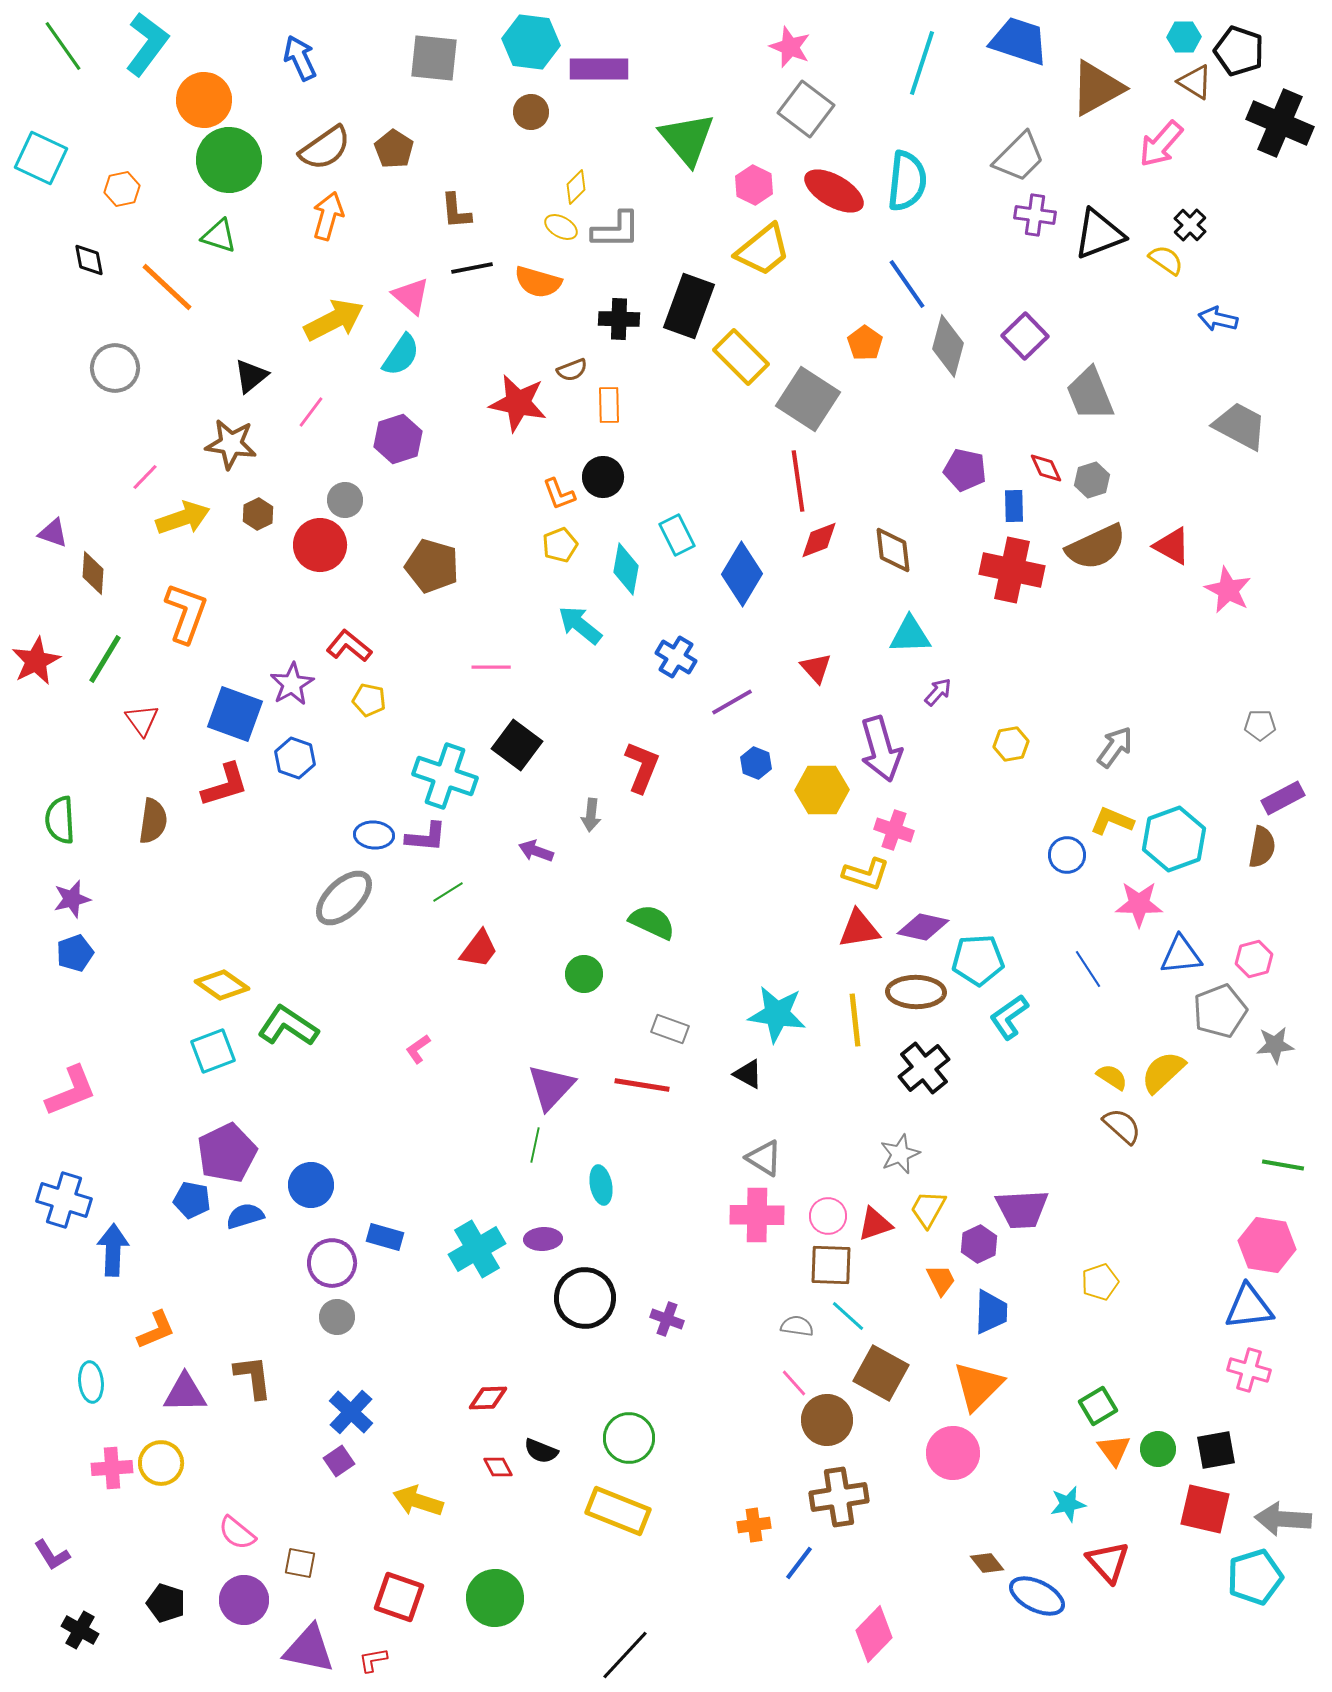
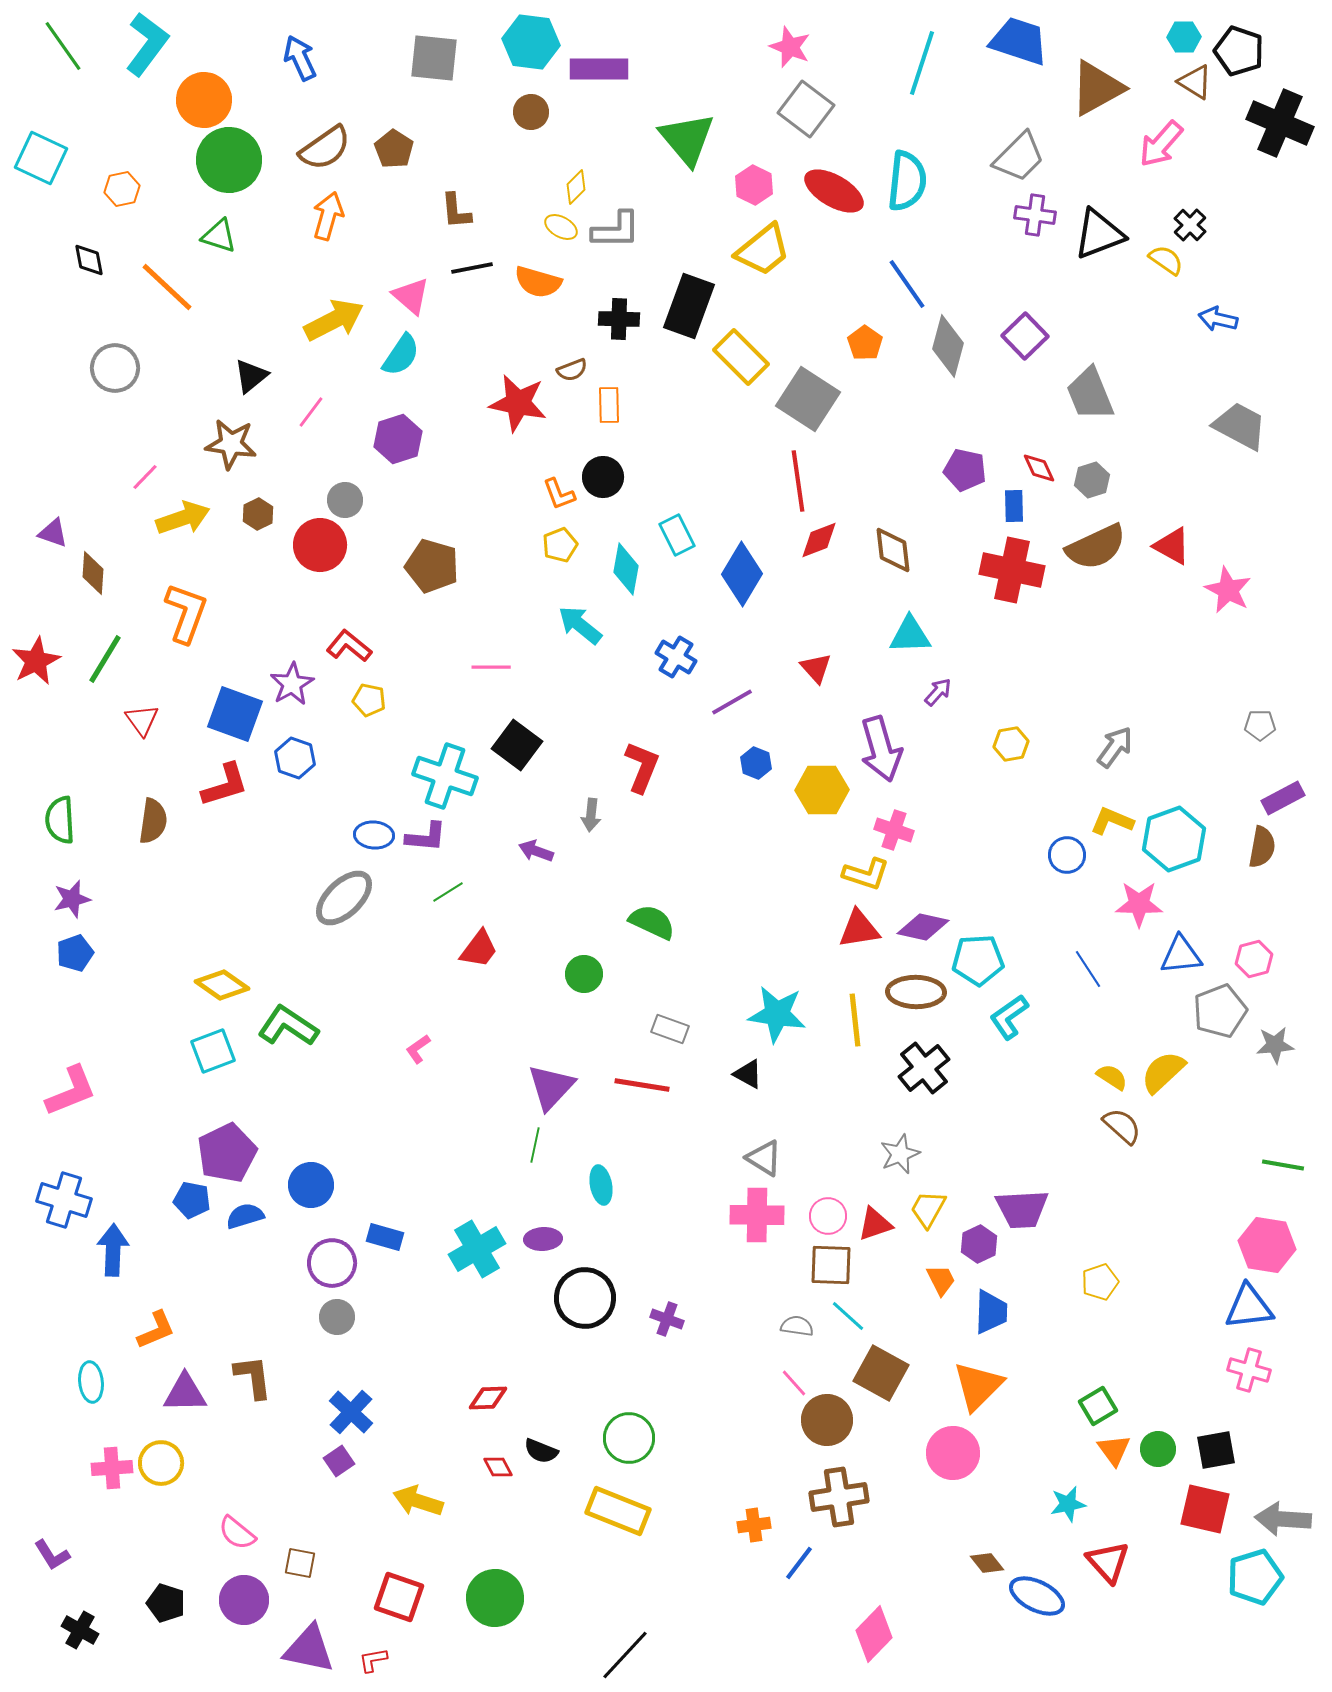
red diamond at (1046, 468): moved 7 px left
